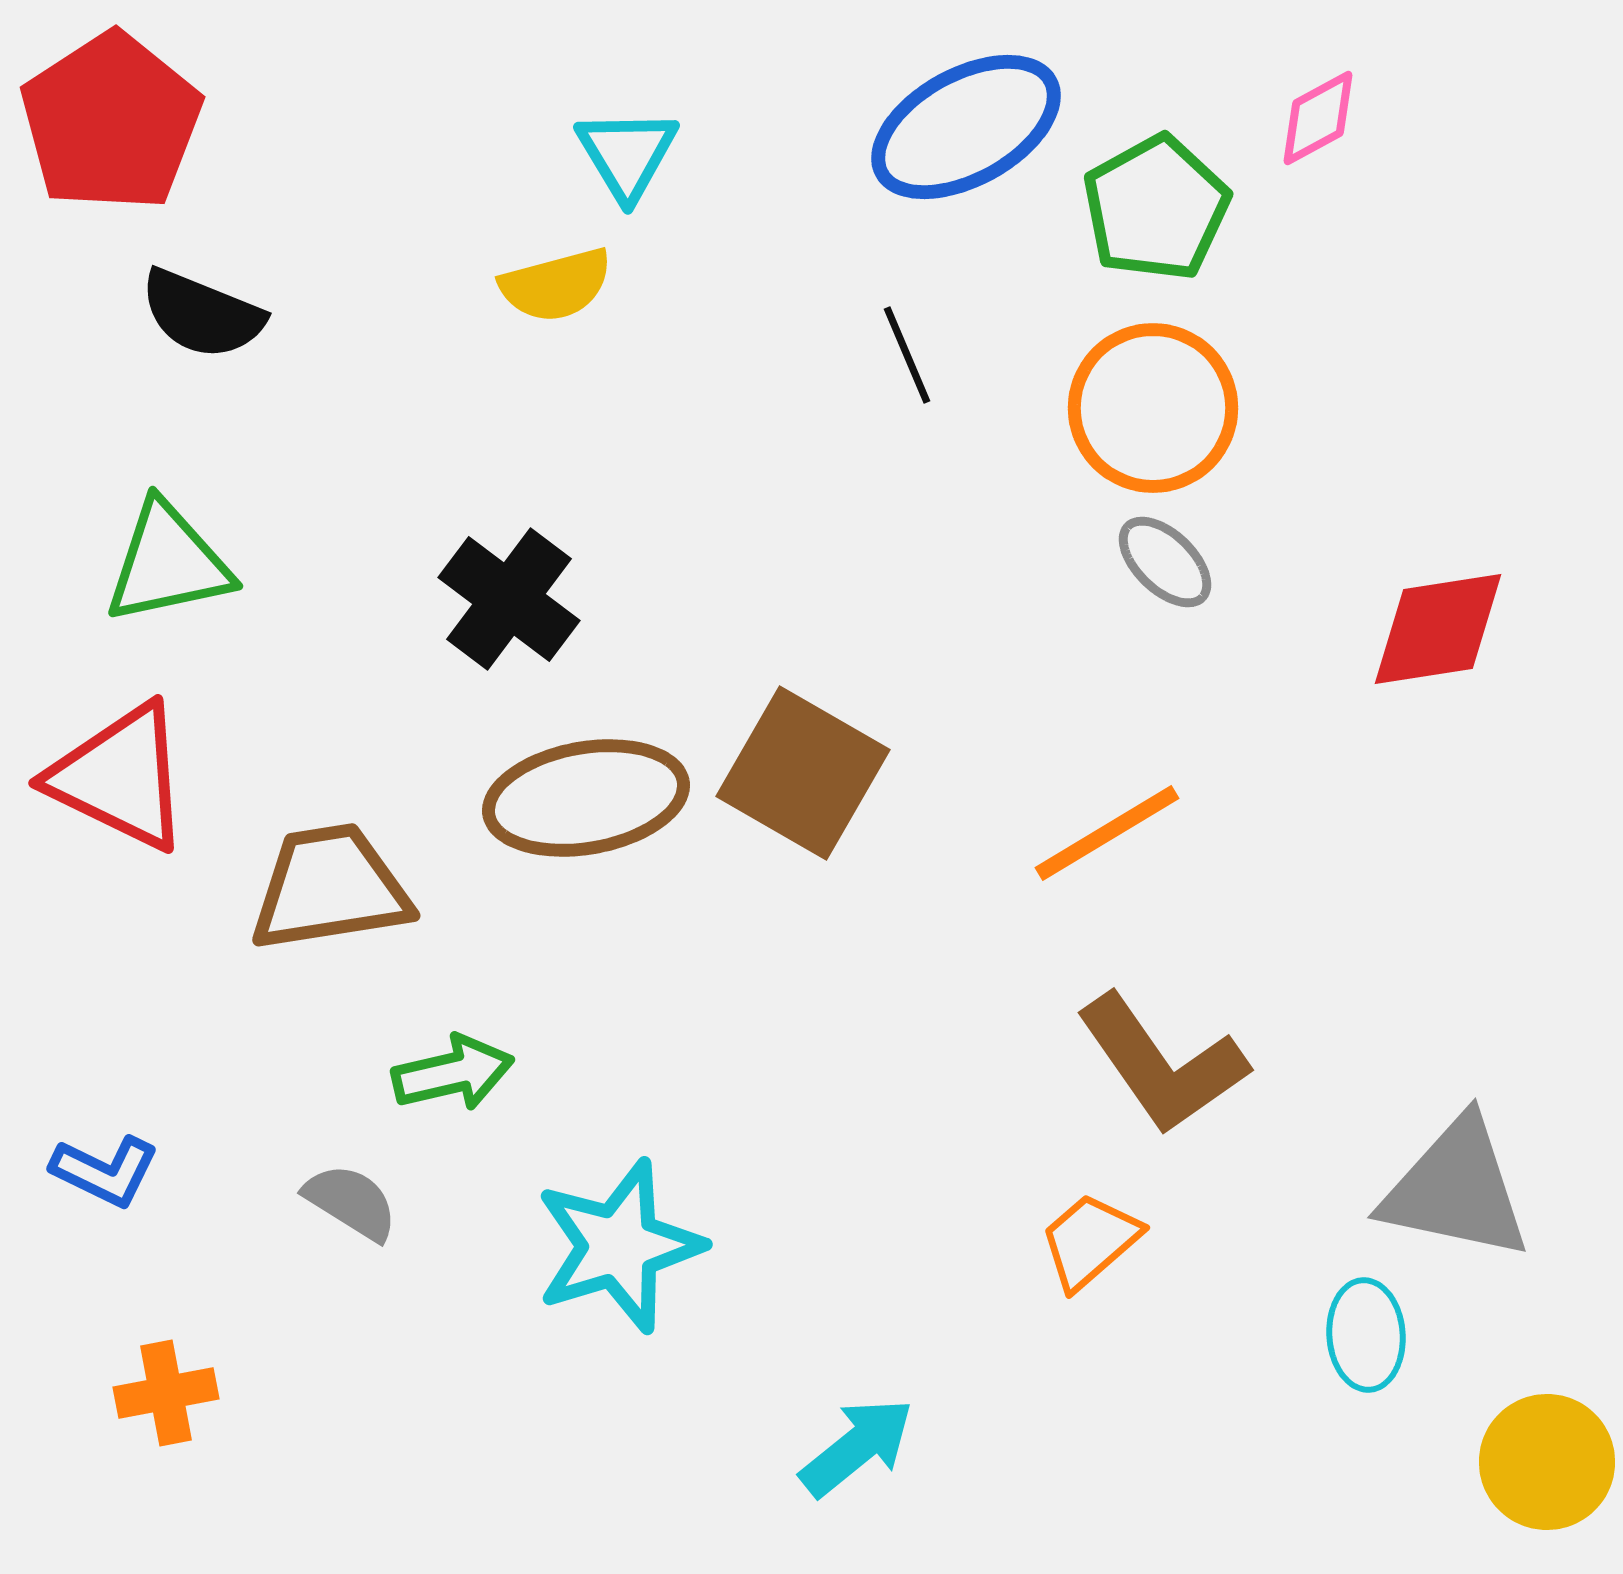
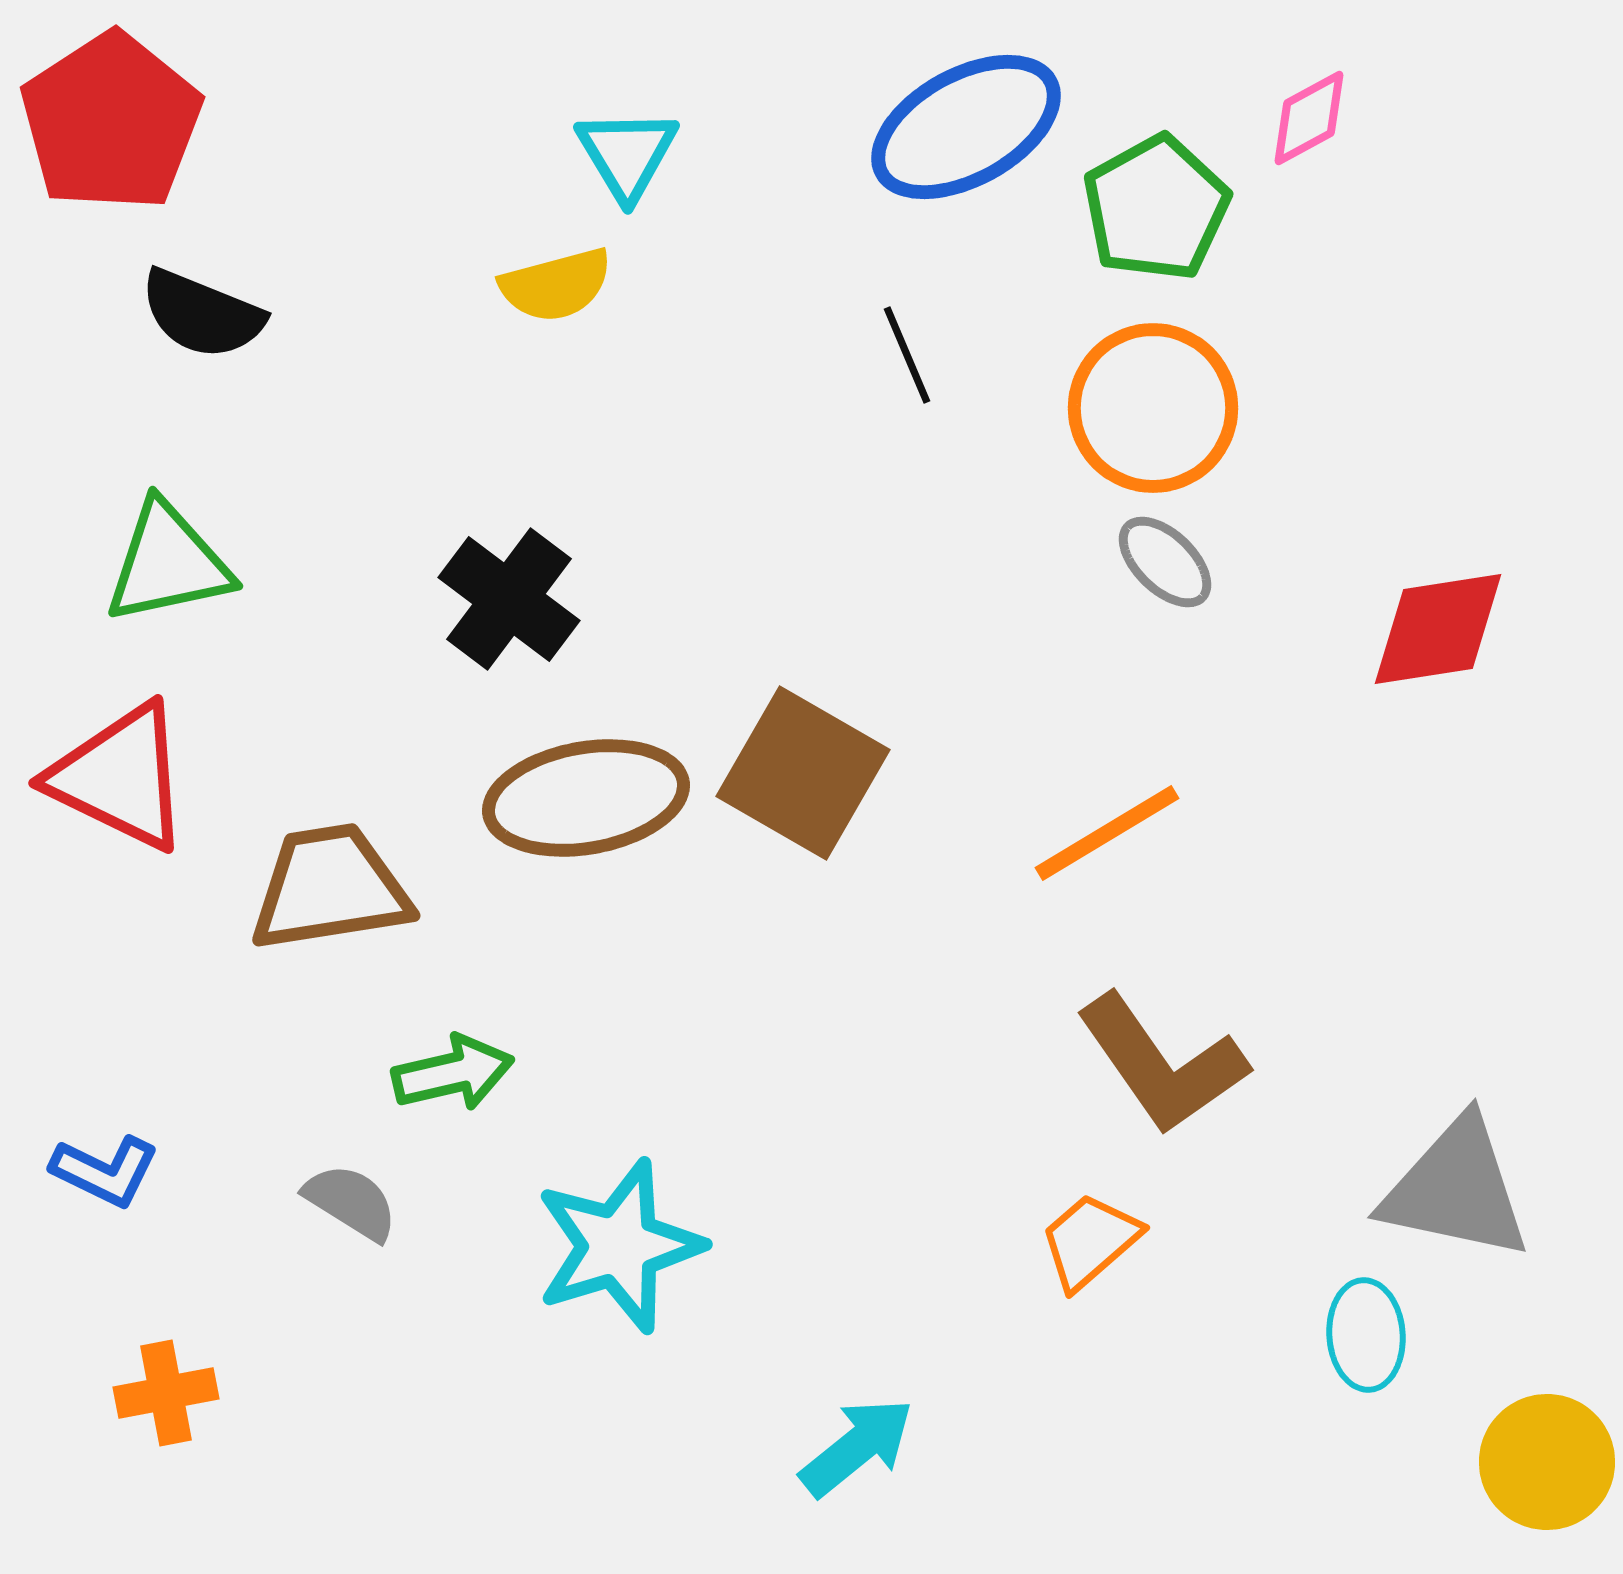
pink diamond: moved 9 px left
